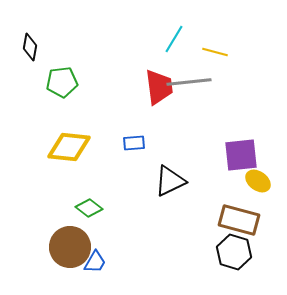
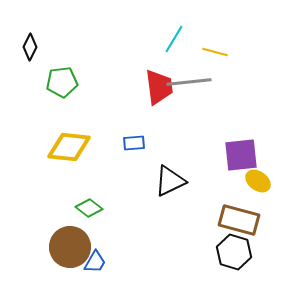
black diamond: rotated 16 degrees clockwise
